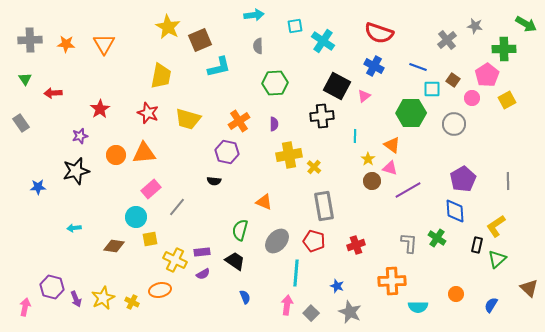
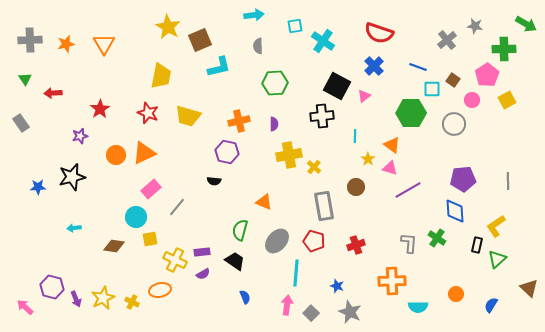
orange star at (66, 44): rotated 18 degrees counterclockwise
blue cross at (374, 66): rotated 18 degrees clockwise
pink circle at (472, 98): moved 2 px down
yellow trapezoid at (188, 119): moved 3 px up
orange cross at (239, 121): rotated 20 degrees clockwise
orange triangle at (144, 153): rotated 20 degrees counterclockwise
black star at (76, 171): moved 4 px left, 6 px down
purple pentagon at (463, 179): rotated 25 degrees clockwise
brown circle at (372, 181): moved 16 px left, 6 px down
pink arrow at (25, 307): rotated 60 degrees counterclockwise
